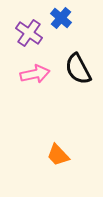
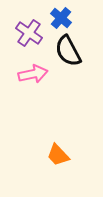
black semicircle: moved 10 px left, 18 px up
pink arrow: moved 2 px left
